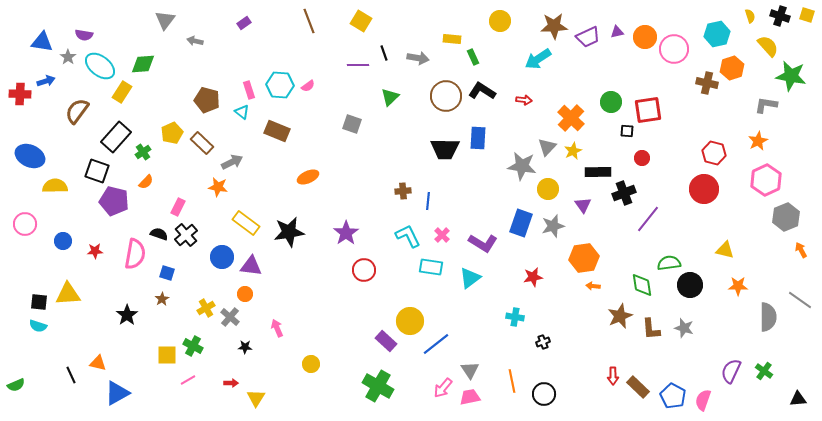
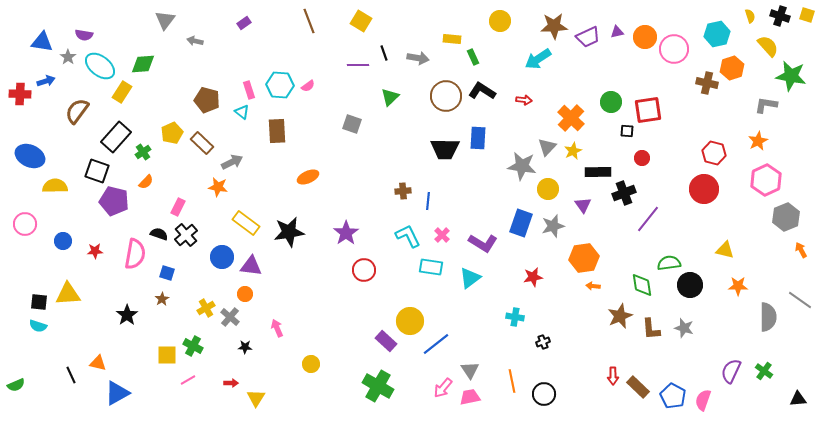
brown rectangle at (277, 131): rotated 65 degrees clockwise
